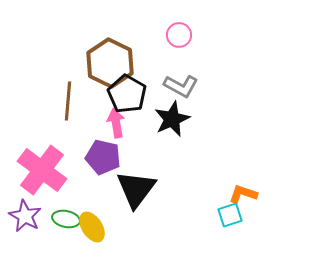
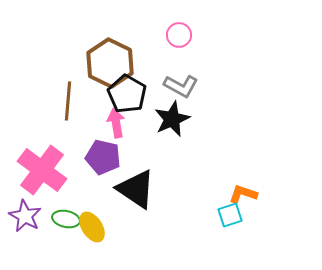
black triangle: rotated 33 degrees counterclockwise
